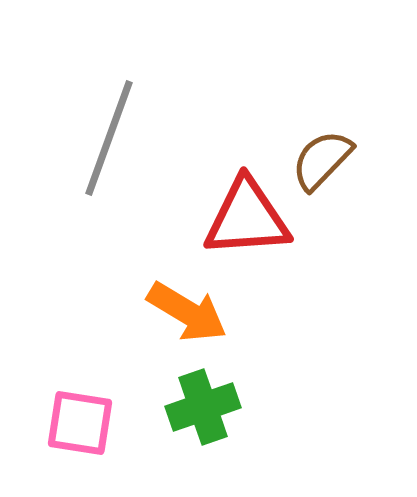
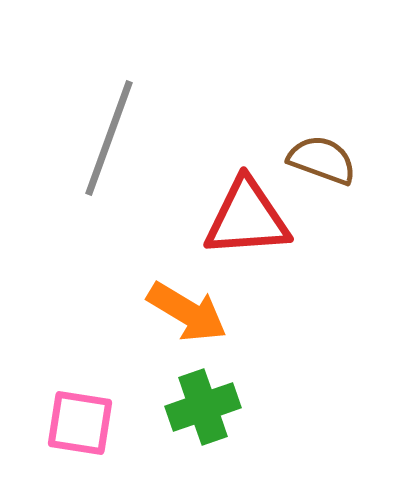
brown semicircle: rotated 66 degrees clockwise
